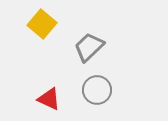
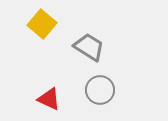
gray trapezoid: rotated 76 degrees clockwise
gray circle: moved 3 px right
